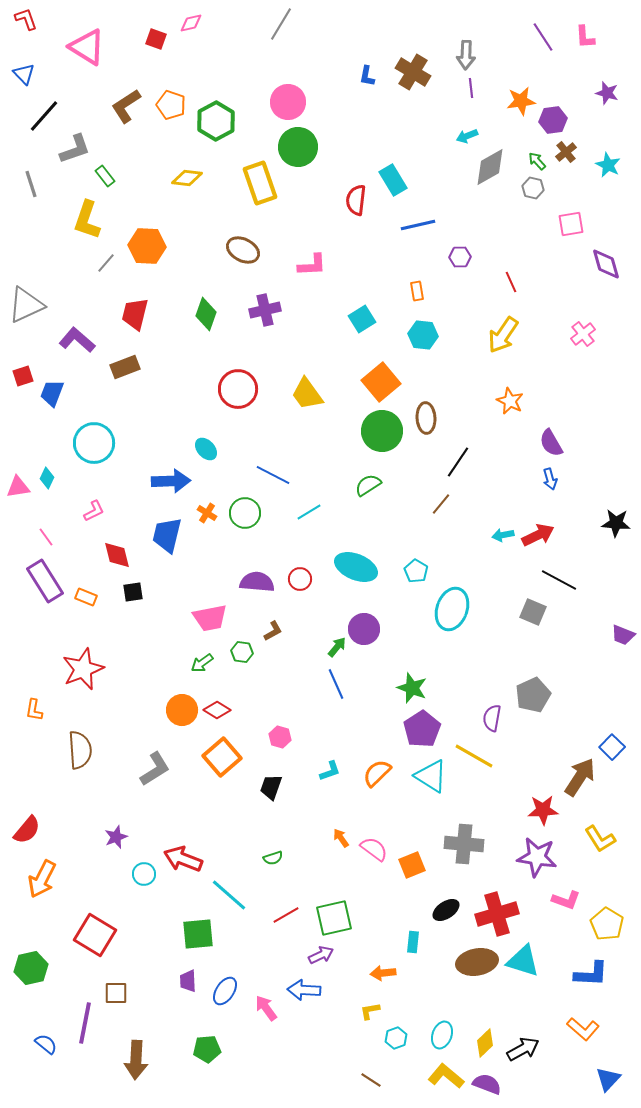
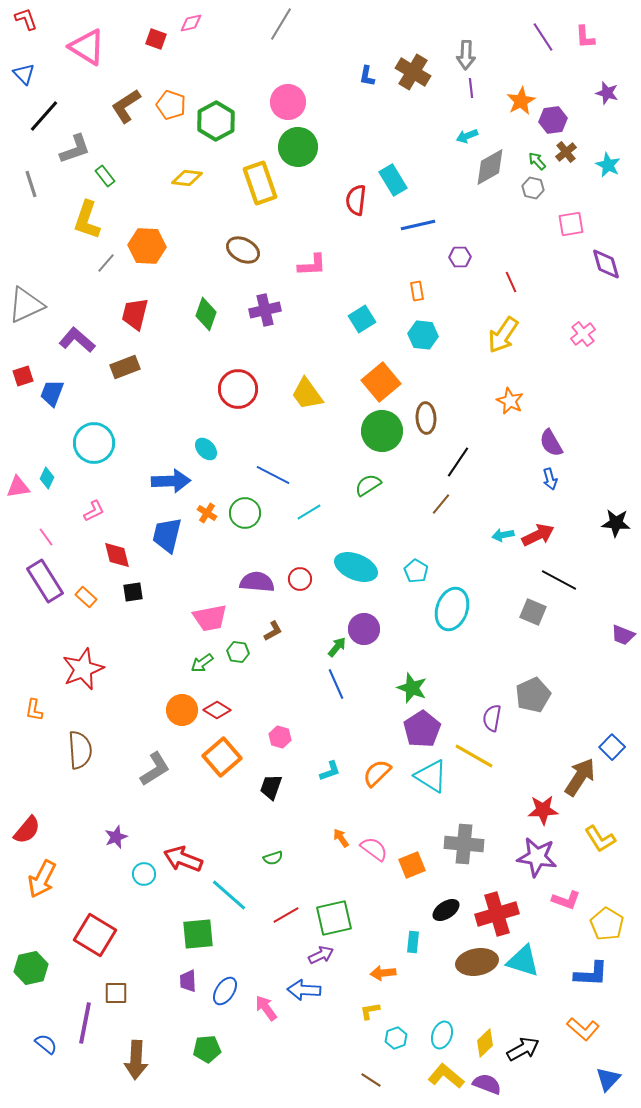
orange star at (521, 101): rotated 20 degrees counterclockwise
orange rectangle at (86, 597): rotated 20 degrees clockwise
green hexagon at (242, 652): moved 4 px left
